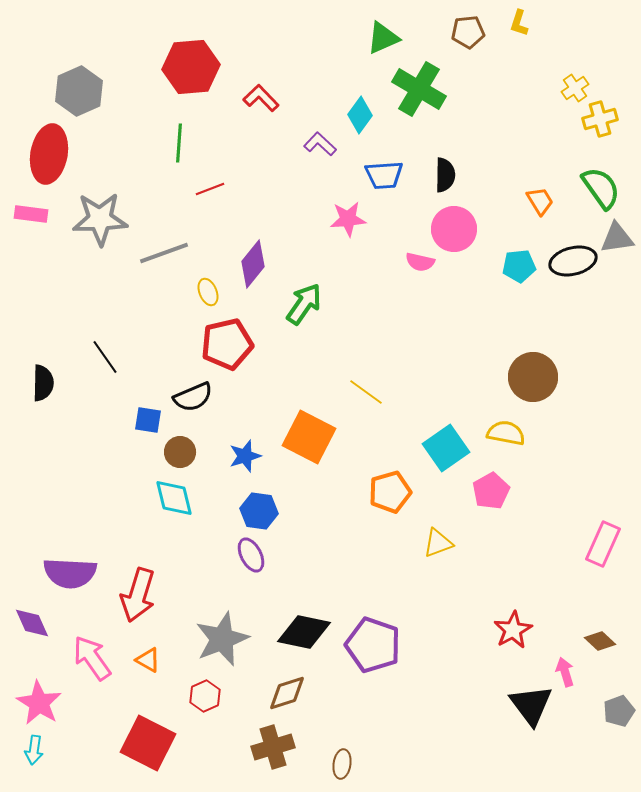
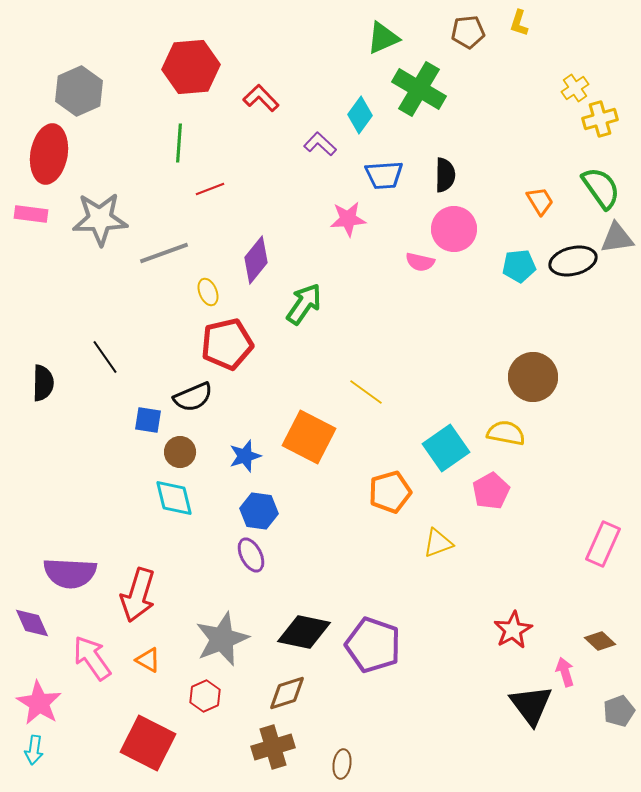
purple diamond at (253, 264): moved 3 px right, 4 px up
